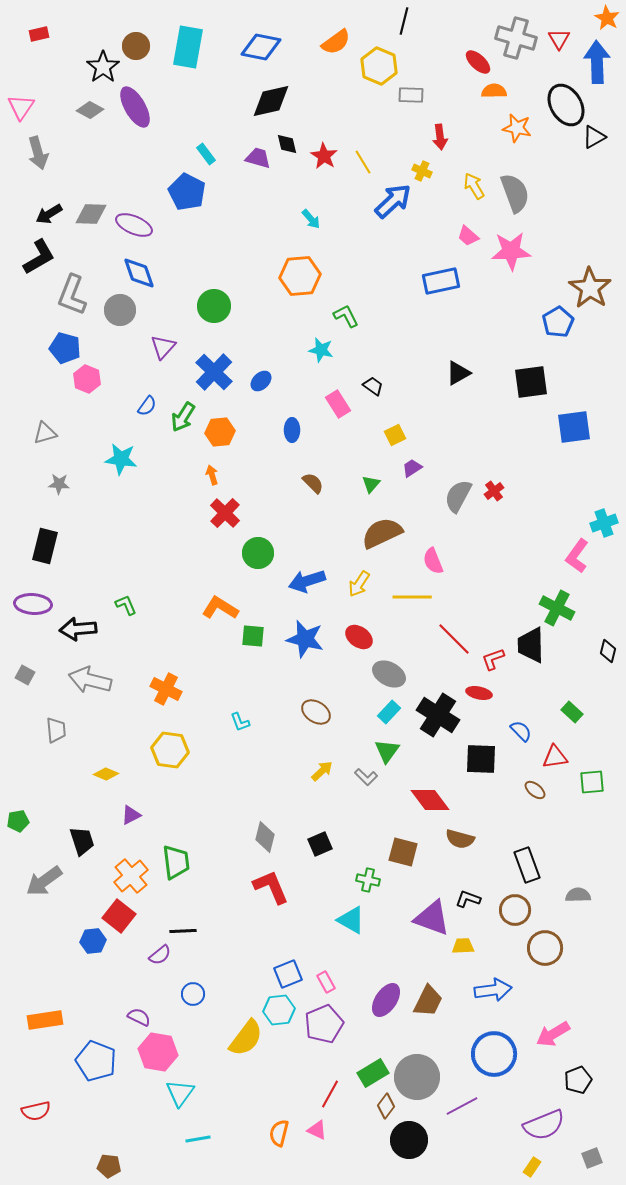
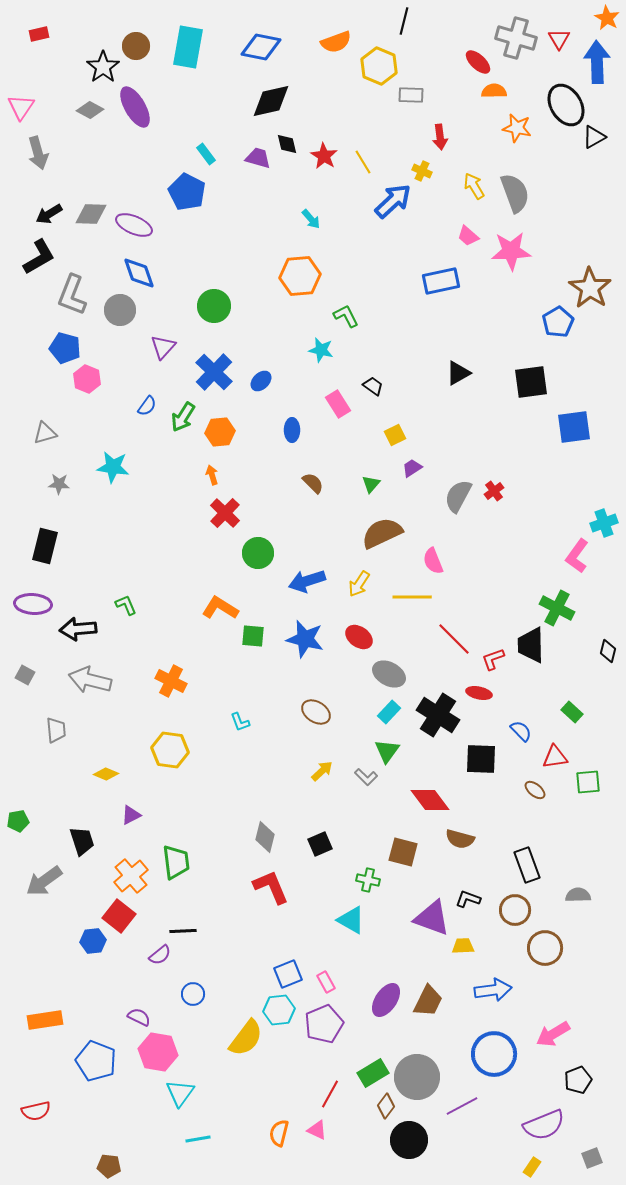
orange semicircle at (336, 42): rotated 16 degrees clockwise
cyan star at (121, 459): moved 8 px left, 8 px down
orange cross at (166, 689): moved 5 px right, 8 px up
green square at (592, 782): moved 4 px left
